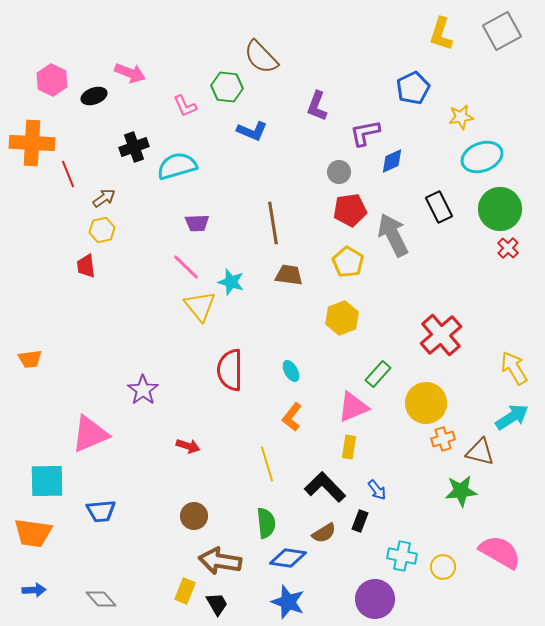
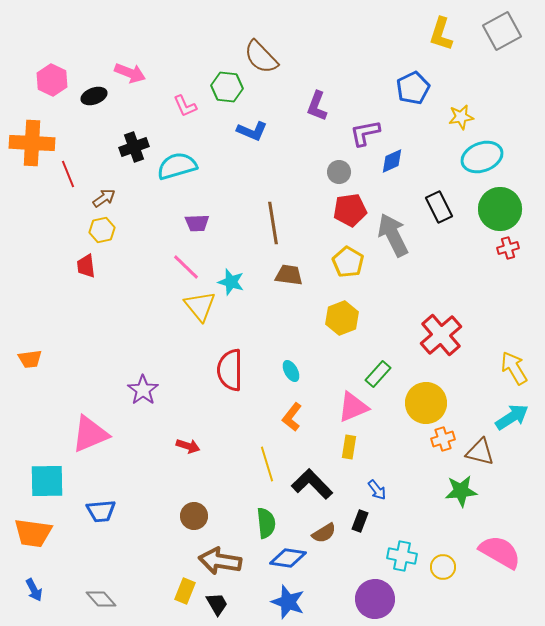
red cross at (508, 248): rotated 30 degrees clockwise
black L-shape at (325, 487): moved 13 px left, 3 px up
blue arrow at (34, 590): rotated 65 degrees clockwise
